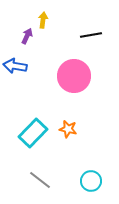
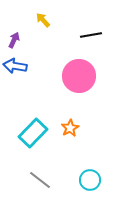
yellow arrow: rotated 49 degrees counterclockwise
purple arrow: moved 13 px left, 4 px down
pink circle: moved 5 px right
orange star: moved 2 px right, 1 px up; rotated 30 degrees clockwise
cyan circle: moved 1 px left, 1 px up
